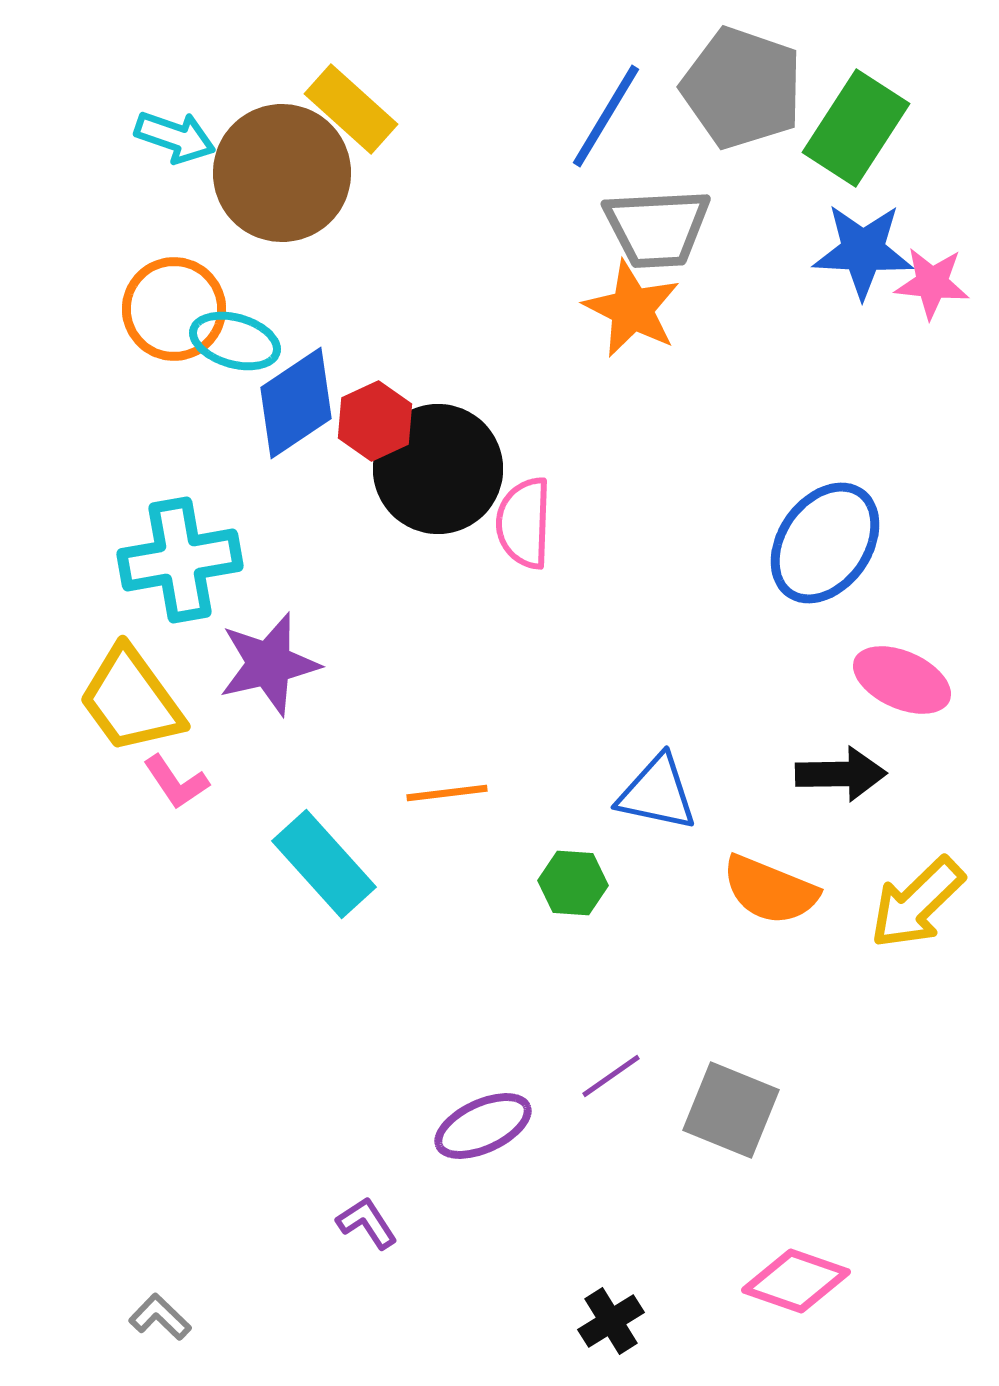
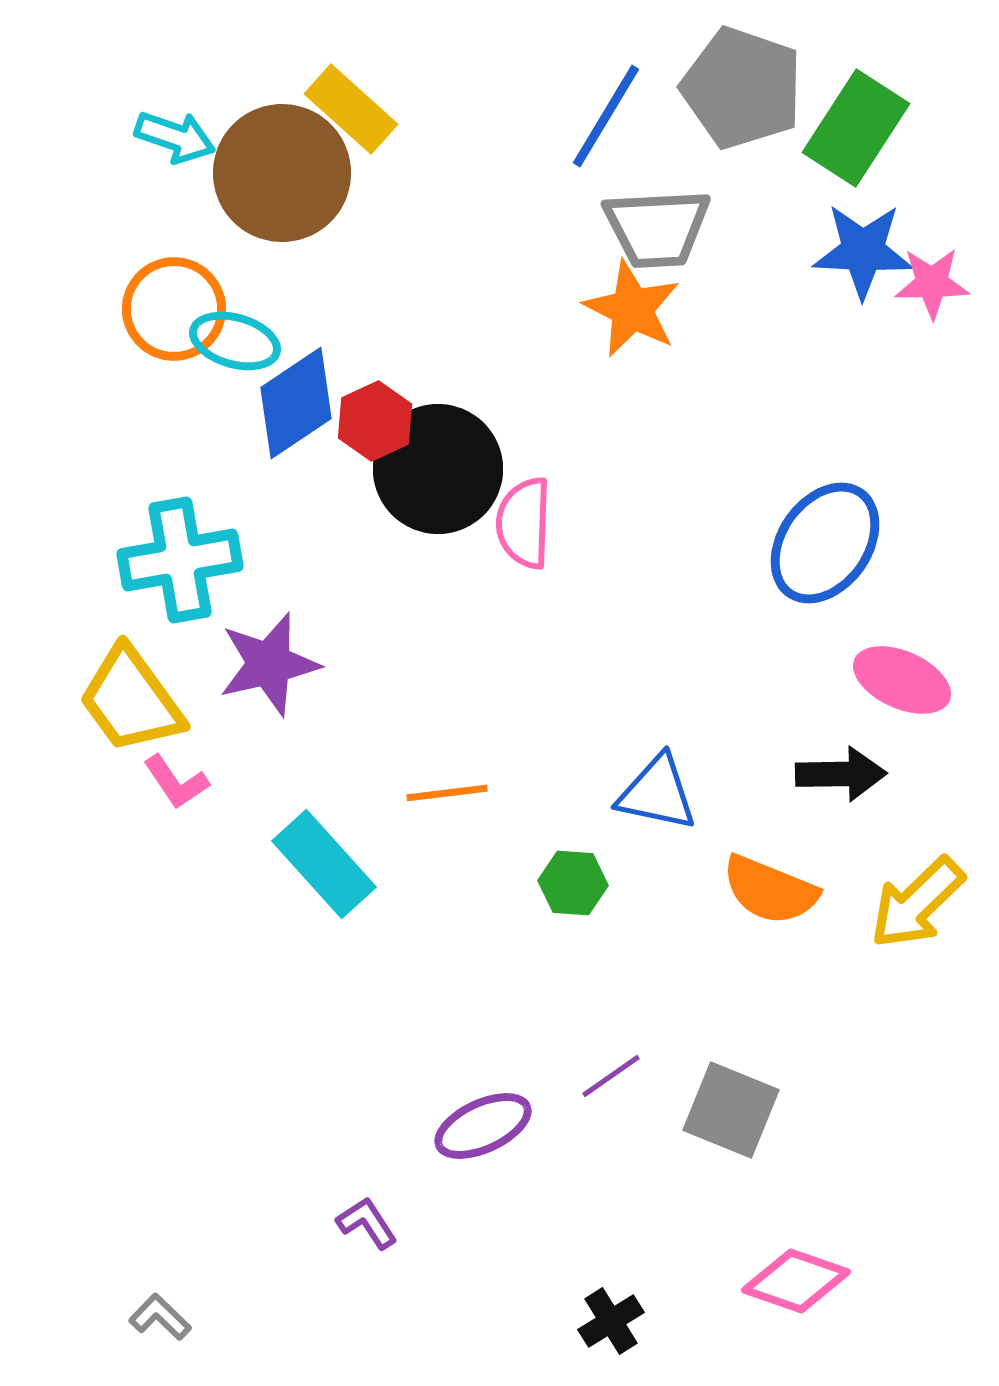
pink star: rotated 6 degrees counterclockwise
